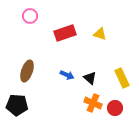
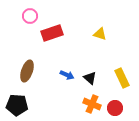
red rectangle: moved 13 px left
orange cross: moved 1 px left, 1 px down
